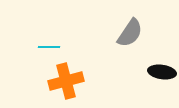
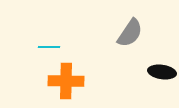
orange cross: rotated 16 degrees clockwise
